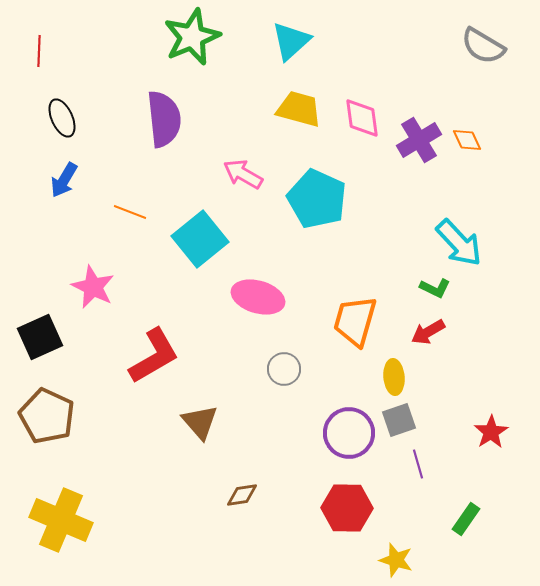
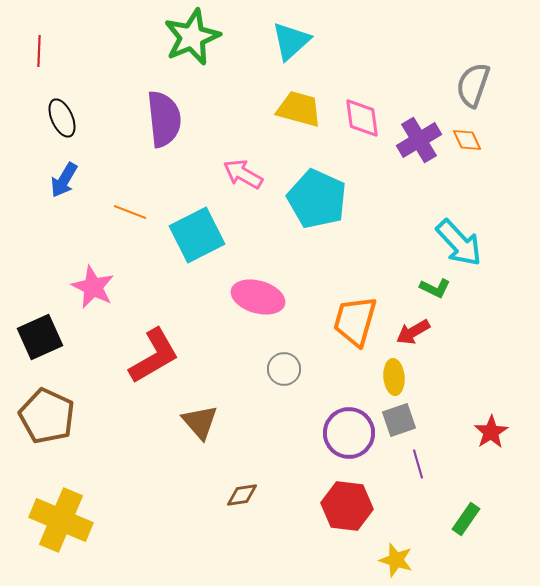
gray semicircle: moved 10 px left, 39 px down; rotated 78 degrees clockwise
cyan square: moved 3 px left, 4 px up; rotated 12 degrees clockwise
red arrow: moved 15 px left
red hexagon: moved 2 px up; rotated 6 degrees clockwise
